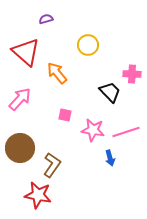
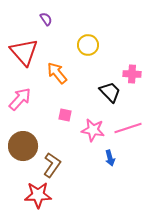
purple semicircle: rotated 72 degrees clockwise
red triangle: moved 2 px left; rotated 8 degrees clockwise
pink line: moved 2 px right, 4 px up
brown circle: moved 3 px right, 2 px up
red star: rotated 12 degrees counterclockwise
